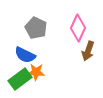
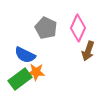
gray pentagon: moved 10 px right
